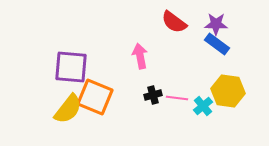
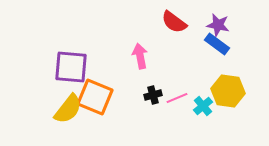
purple star: moved 2 px right, 1 px down; rotated 10 degrees clockwise
pink line: rotated 30 degrees counterclockwise
